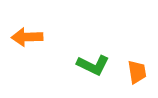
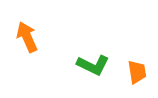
orange arrow: rotated 68 degrees clockwise
